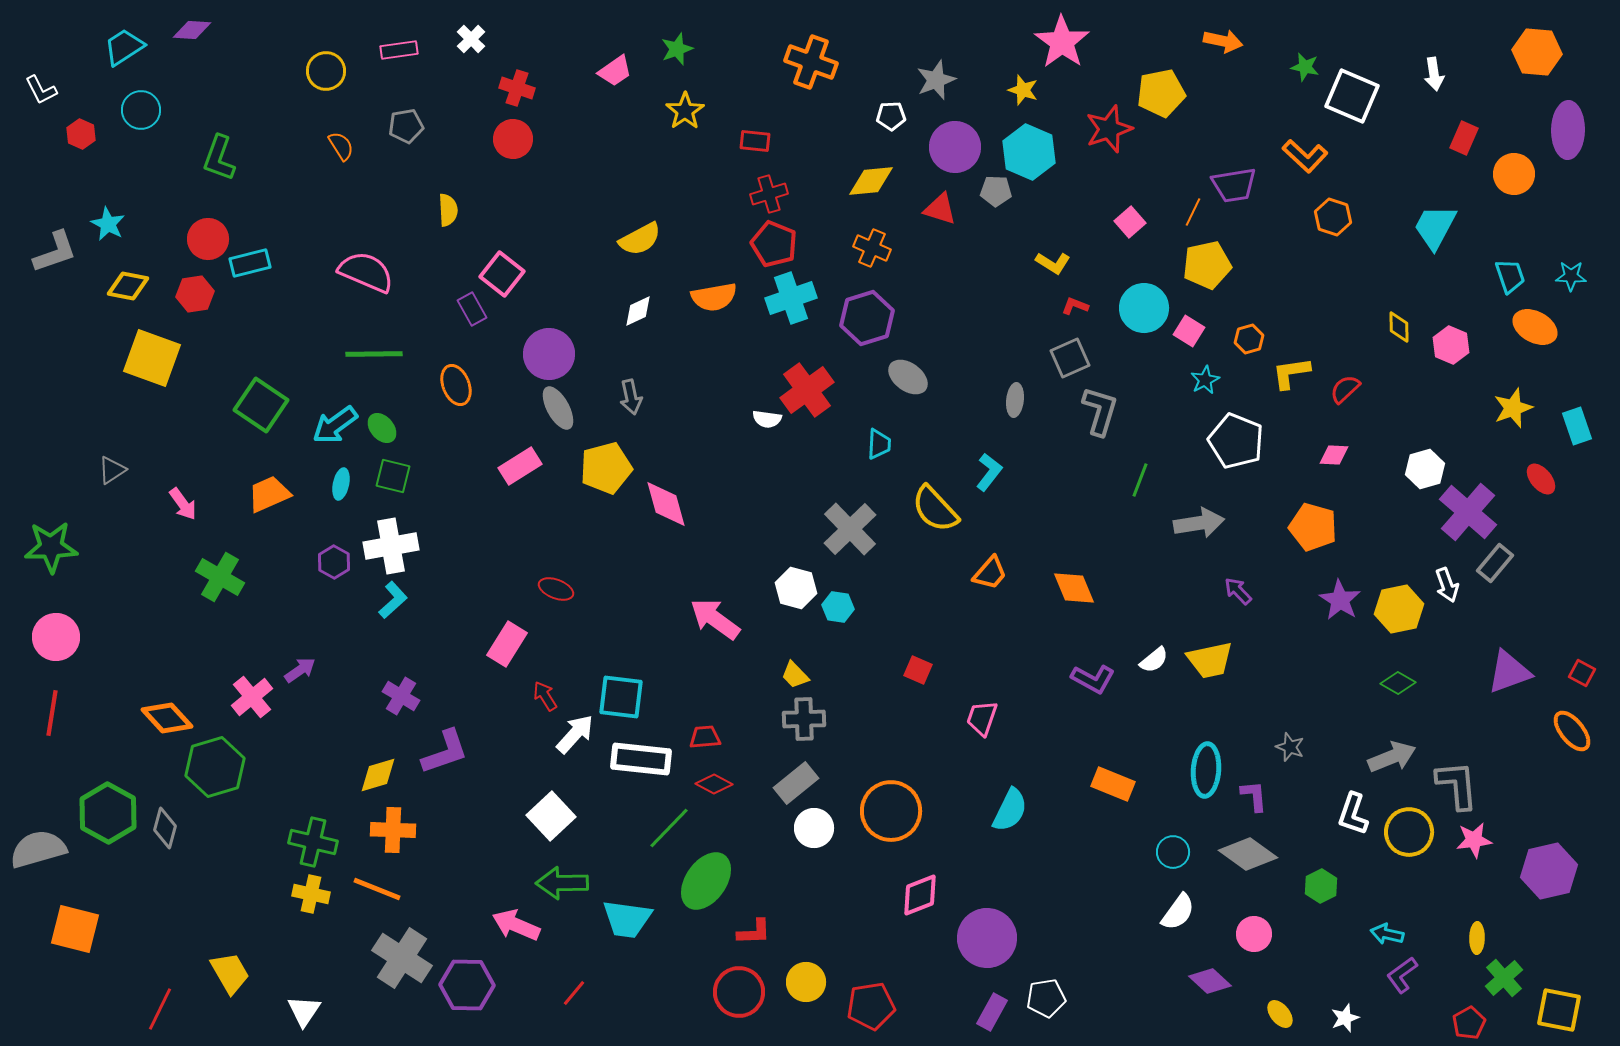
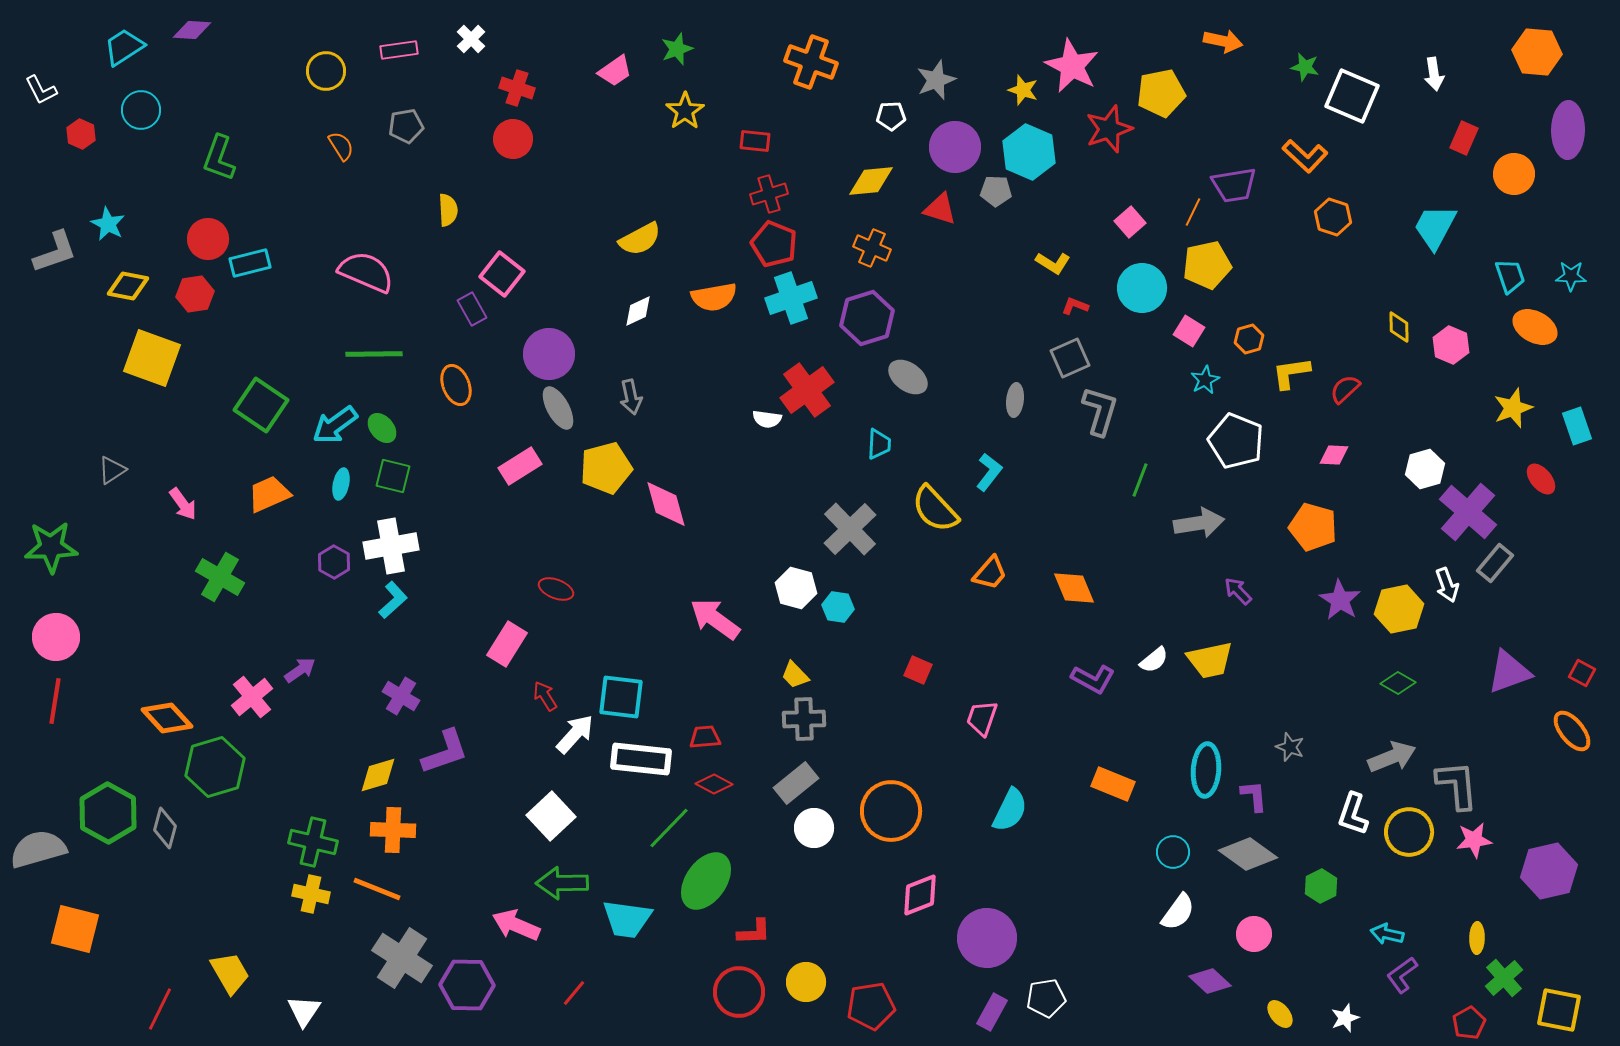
pink star at (1062, 42): moved 10 px right, 24 px down; rotated 8 degrees counterclockwise
cyan circle at (1144, 308): moved 2 px left, 20 px up
red line at (52, 713): moved 3 px right, 12 px up
